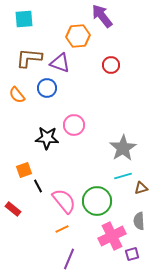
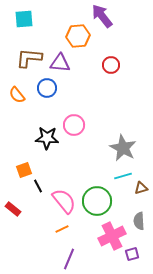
purple triangle: rotated 15 degrees counterclockwise
gray star: rotated 12 degrees counterclockwise
